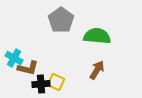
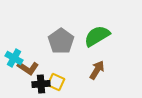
gray pentagon: moved 21 px down
green semicircle: rotated 36 degrees counterclockwise
brown L-shape: rotated 20 degrees clockwise
